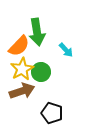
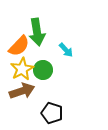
green circle: moved 2 px right, 2 px up
